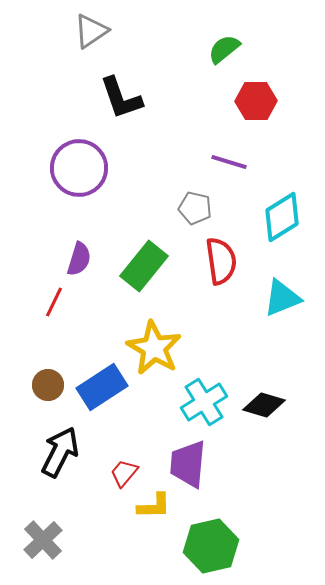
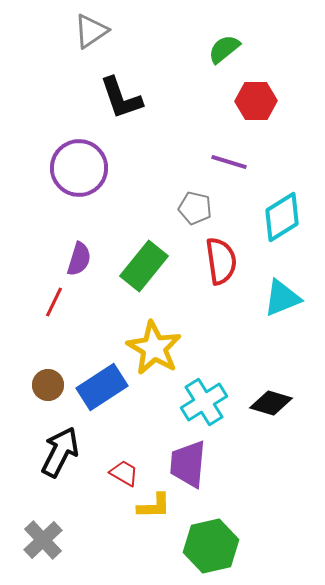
black diamond: moved 7 px right, 2 px up
red trapezoid: rotated 80 degrees clockwise
